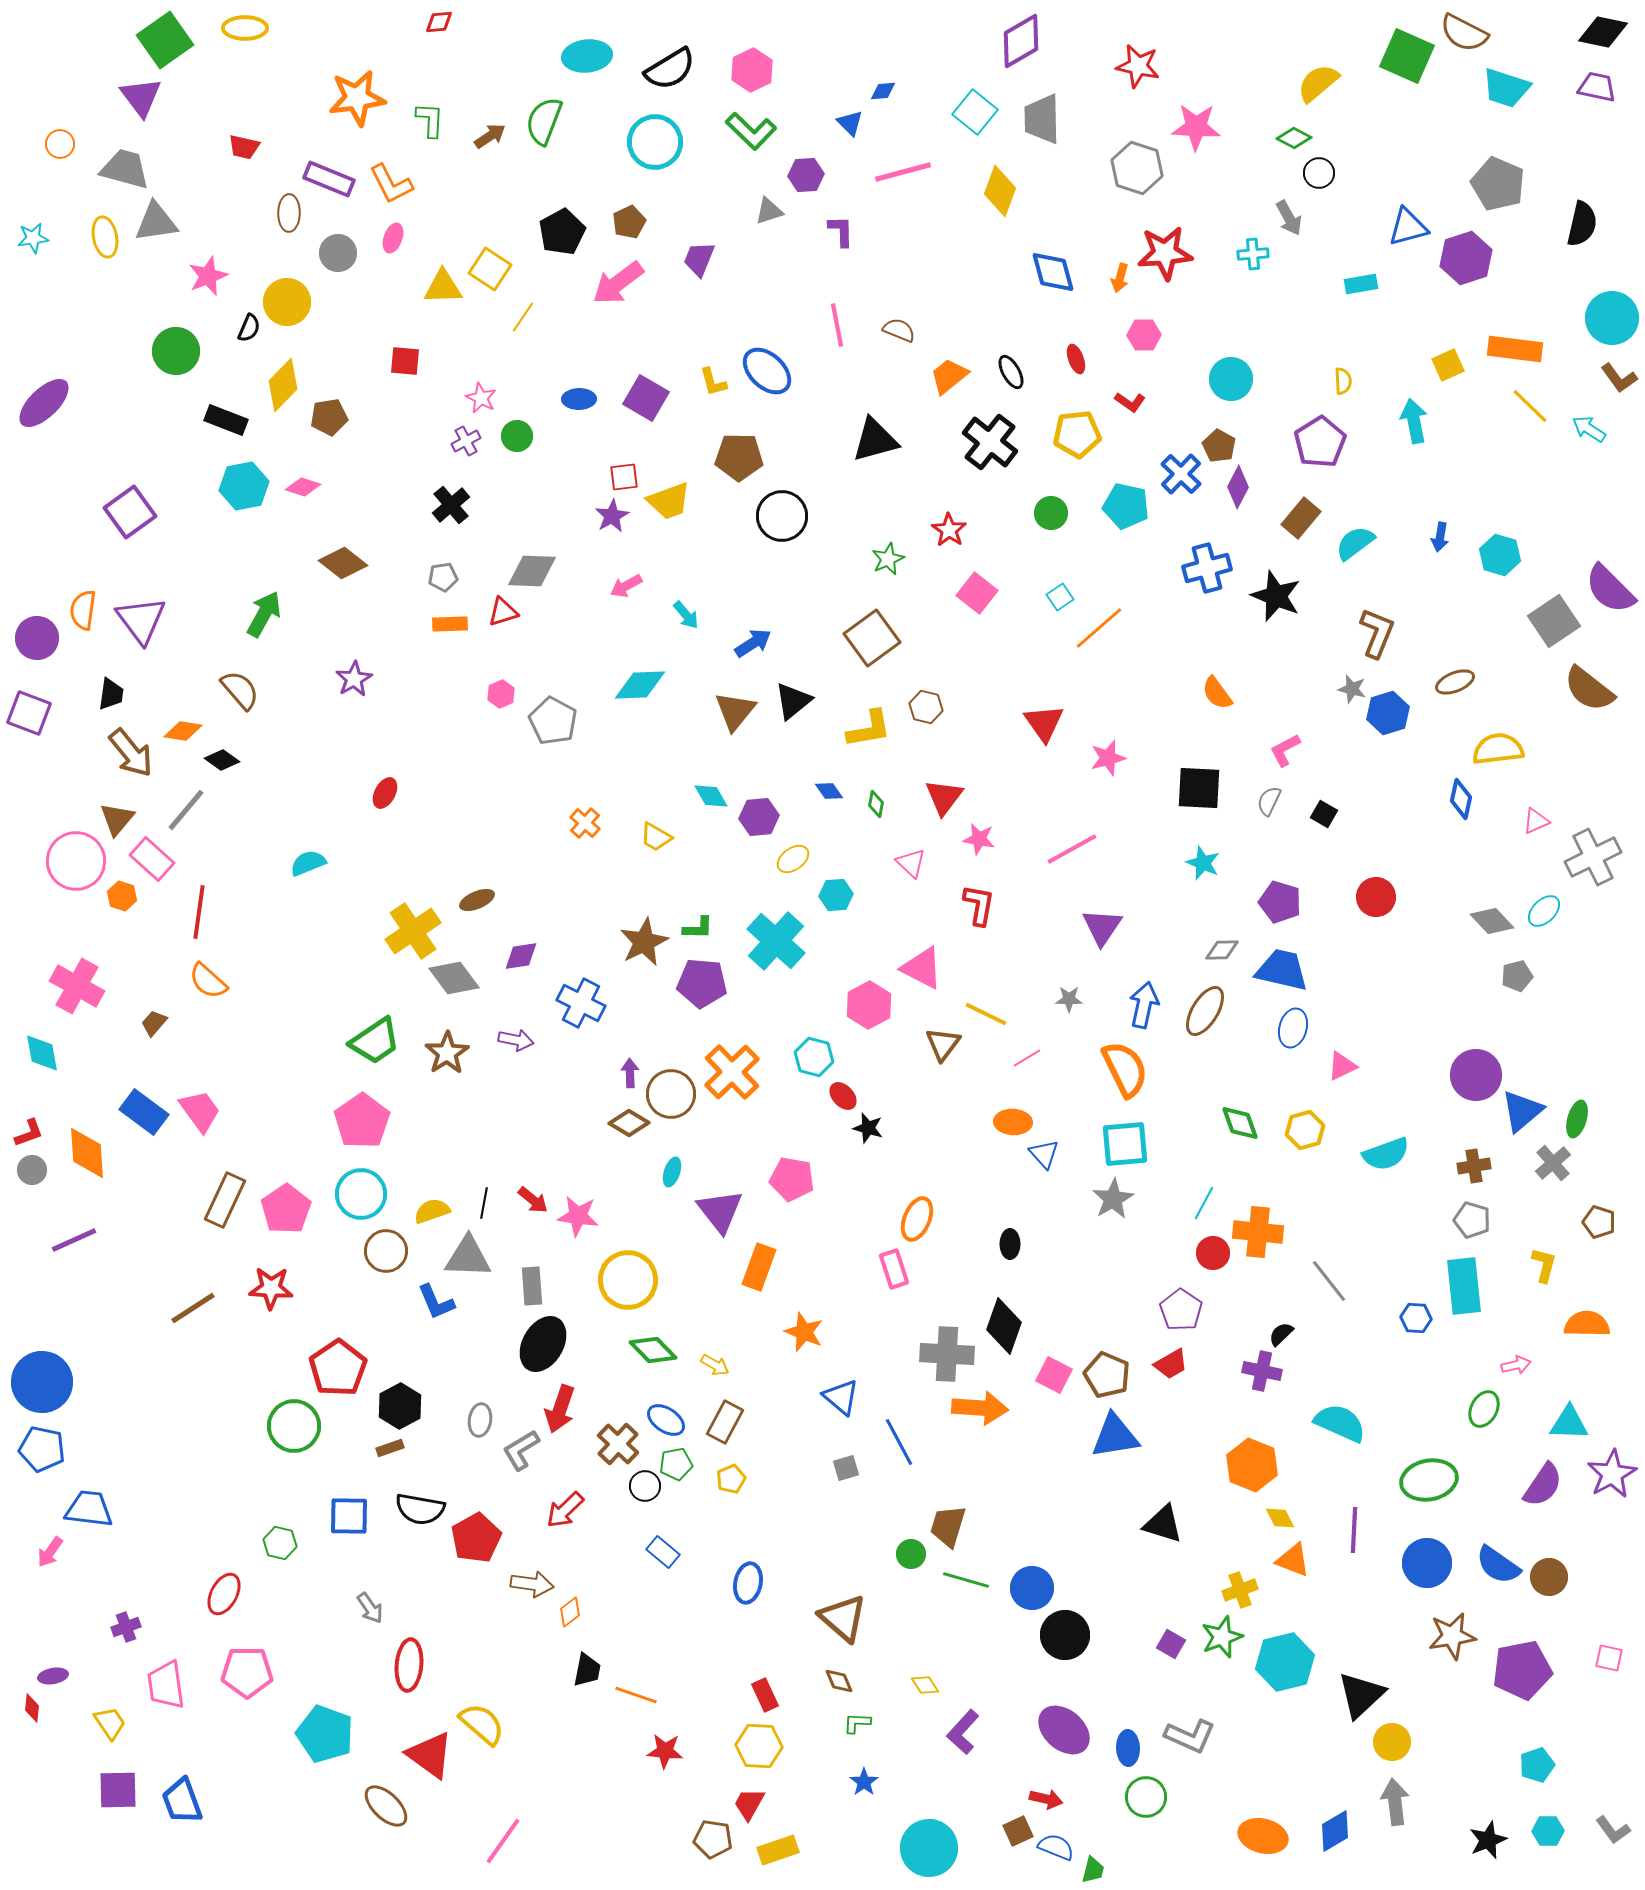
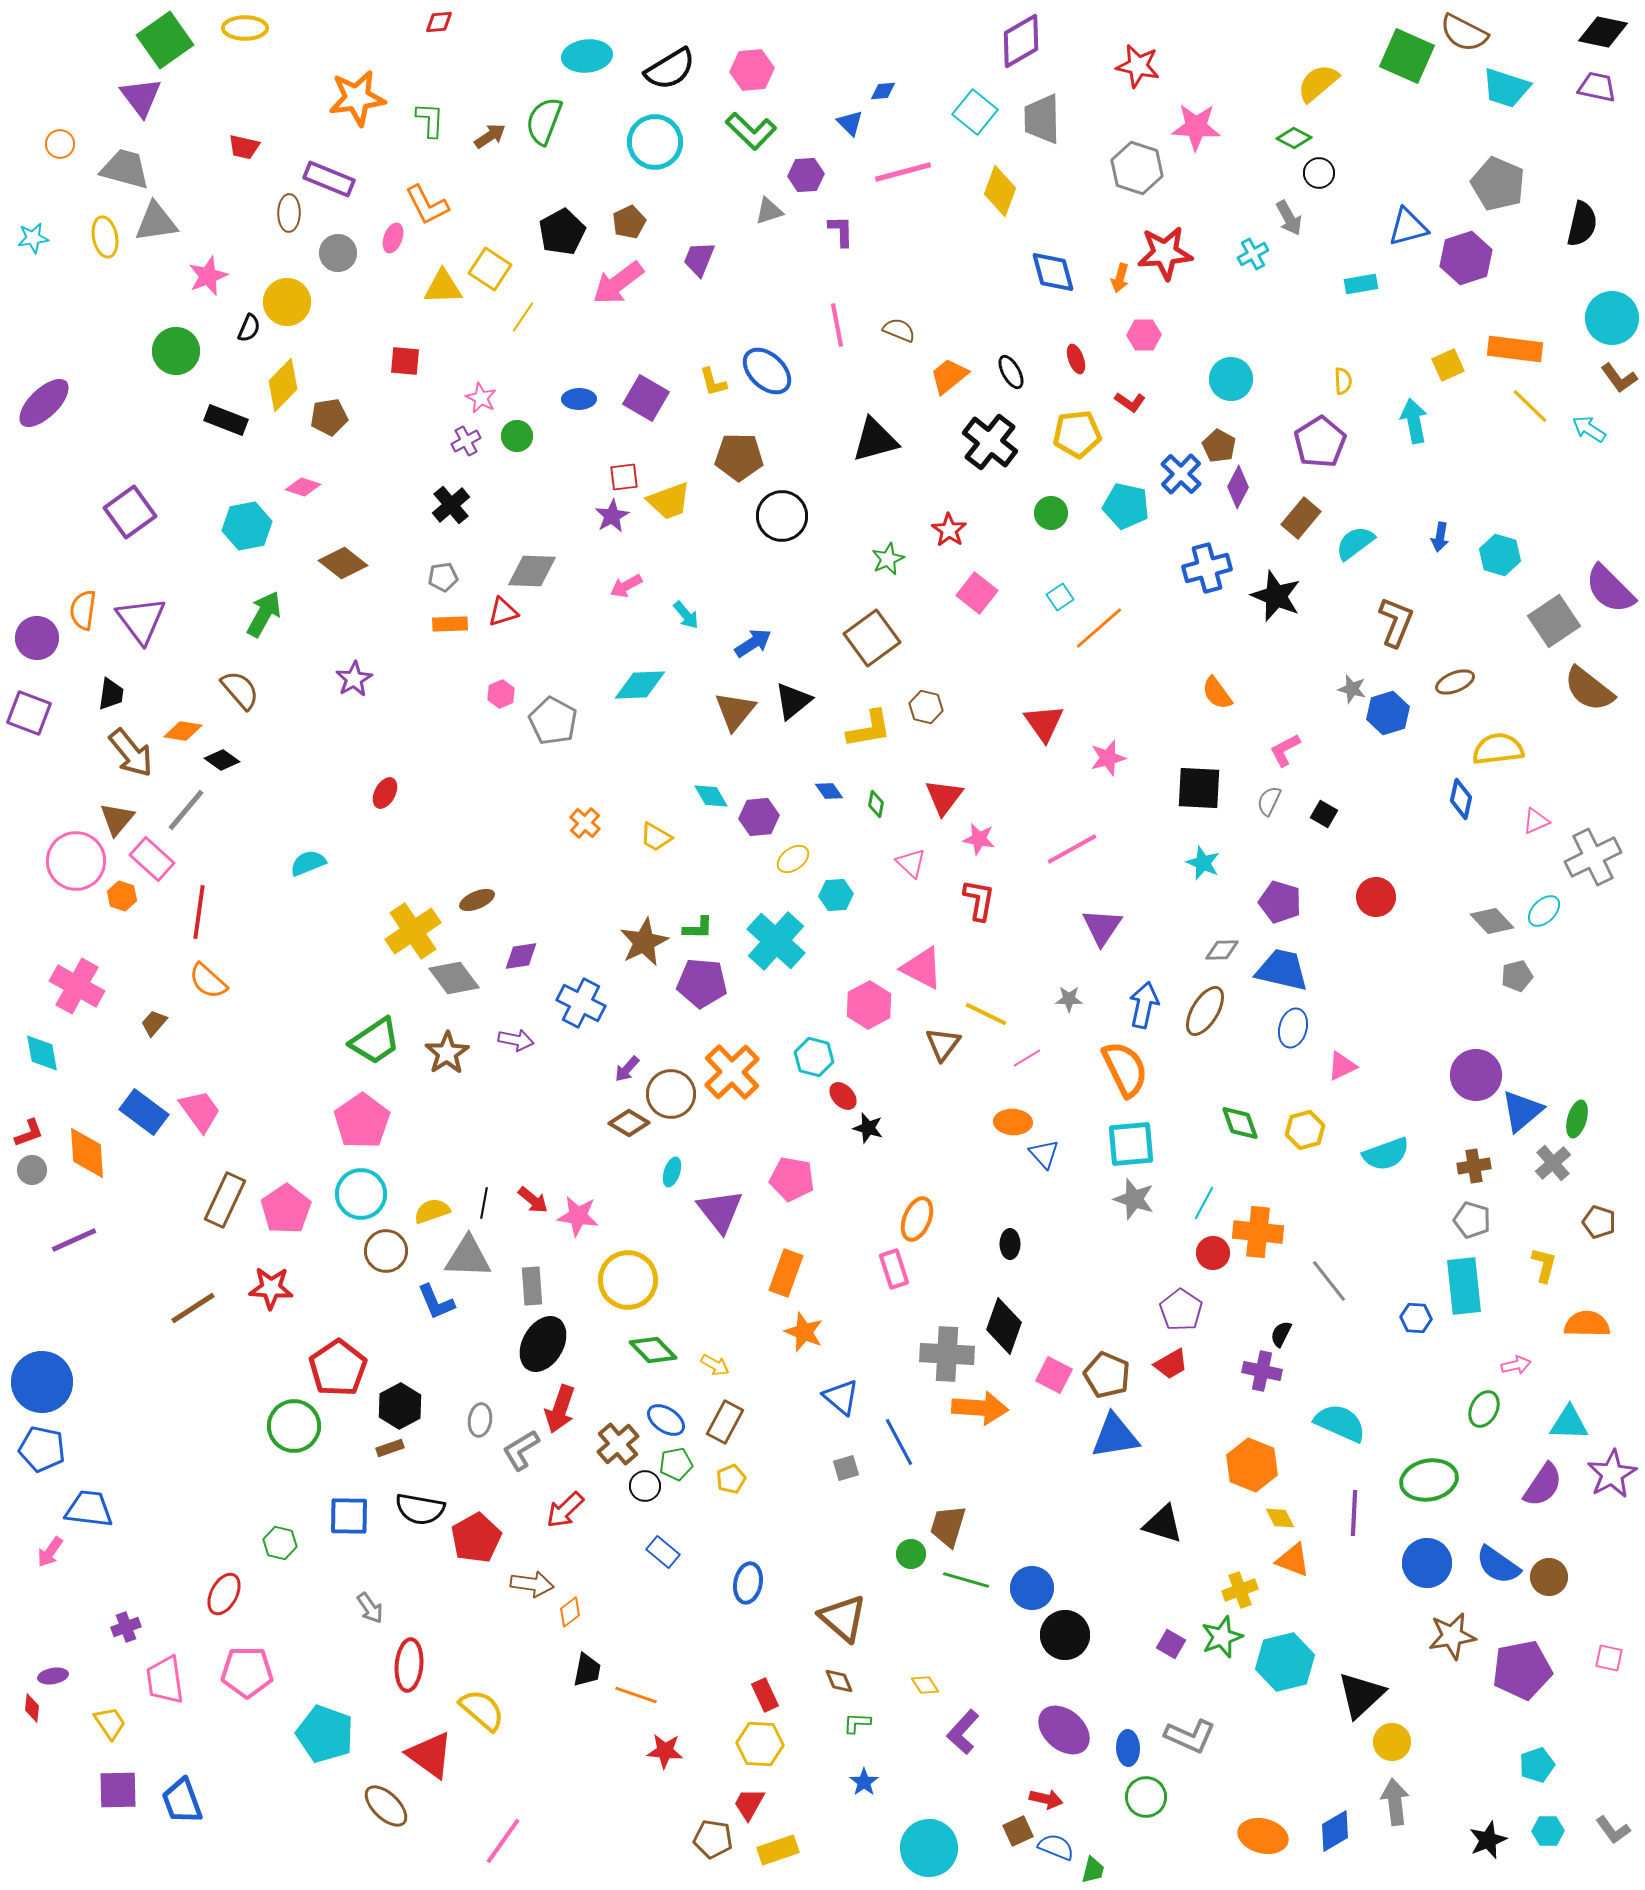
pink hexagon at (752, 70): rotated 21 degrees clockwise
orange L-shape at (391, 184): moved 36 px right, 21 px down
cyan cross at (1253, 254): rotated 24 degrees counterclockwise
cyan hexagon at (244, 486): moved 3 px right, 40 px down
brown L-shape at (1377, 633): moved 19 px right, 11 px up
red L-shape at (979, 905): moved 5 px up
purple arrow at (630, 1073): moved 3 px left, 4 px up; rotated 136 degrees counterclockwise
cyan square at (1125, 1144): moved 6 px right
gray star at (1113, 1199): moved 21 px right; rotated 24 degrees counterclockwise
orange rectangle at (759, 1267): moved 27 px right, 6 px down
black semicircle at (1281, 1334): rotated 20 degrees counterclockwise
brown cross at (618, 1444): rotated 6 degrees clockwise
purple line at (1354, 1530): moved 17 px up
pink trapezoid at (166, 1685): moved 1 px left, 5 px up
yellow semicircle at (482, 1724): moved 14 px up
yellow hexagon at (759, 1746): moved 1 px right, 2 px up
